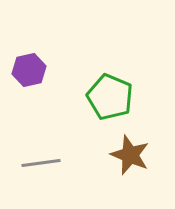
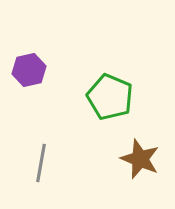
brown star: moved 10 px right, 4 px down
gray line: rotated 72 degrees counterclockwise
